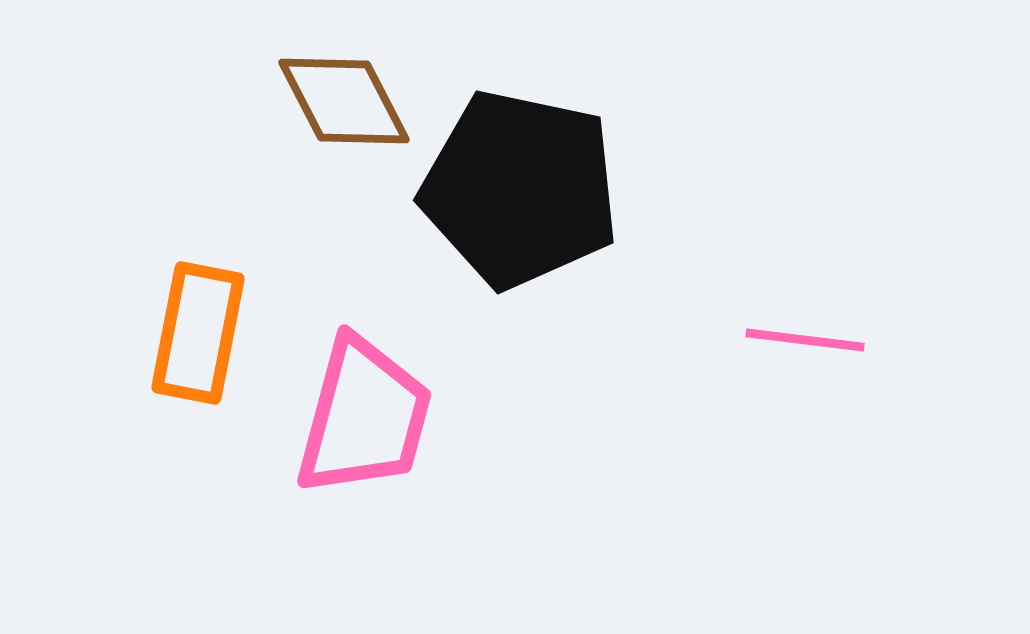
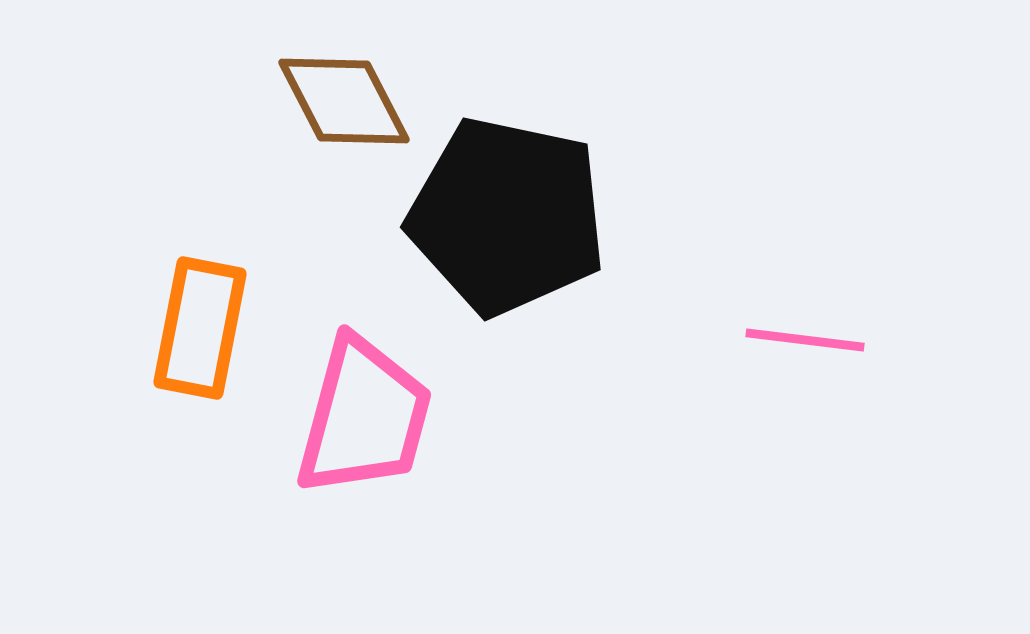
black pentagon: moved 13 px left, 27 px down
orange rectangle: moved 2 px right, 5 px up
